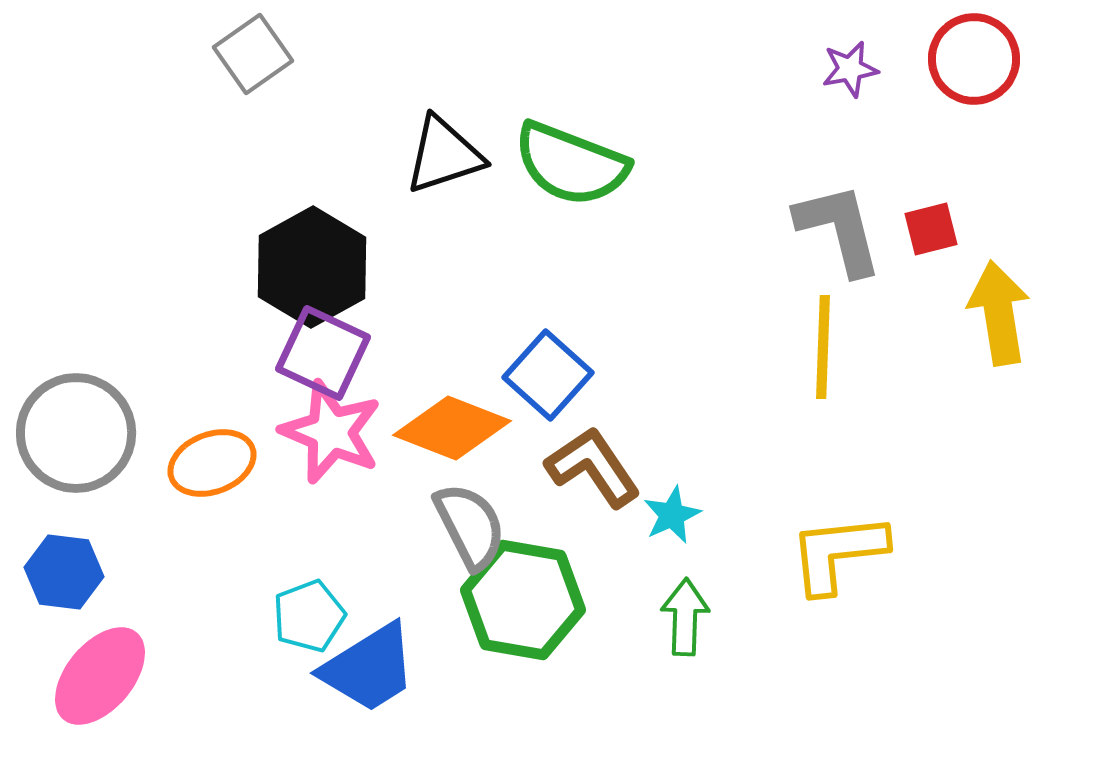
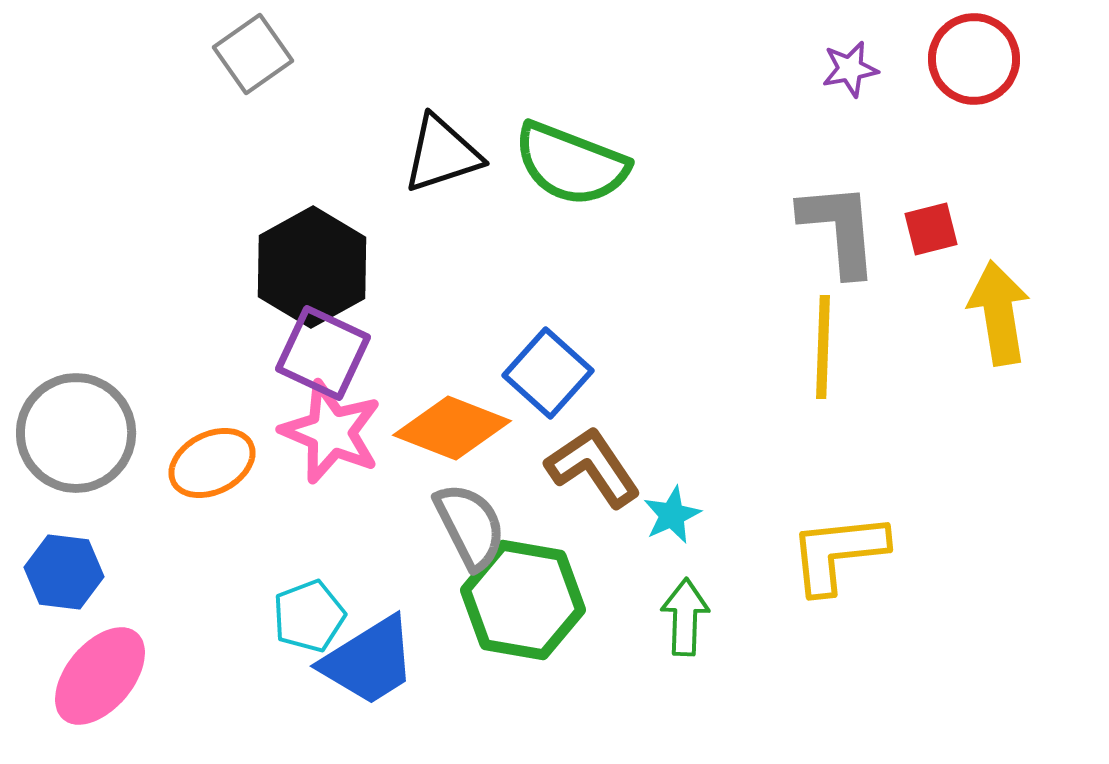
black triangle: moved 2 px left, 1 px up
gray L-shape: rotated 9 degrees clockwise
blue square: moved 2 px up
orange ellipse: rotated 6 degrees counterclockwise
blue trapezoid: moved 7 px up
